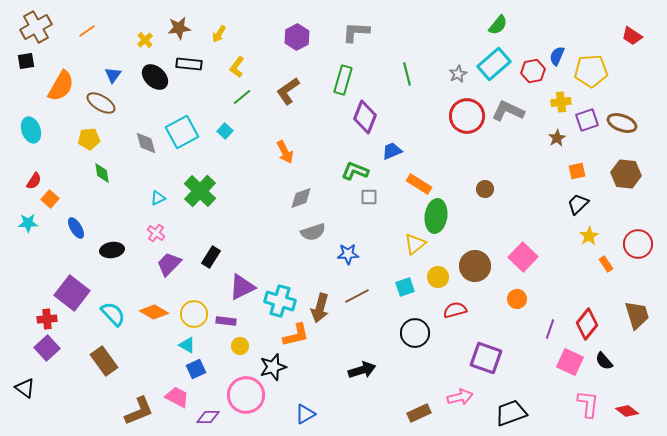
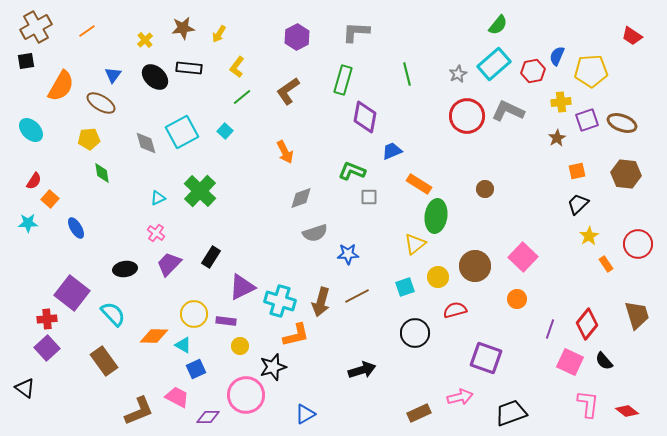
brown star at (179, 28): moved 4 px right
black rectangle at (189, 64): moved 4 px down
purple diamond at (365, 117): rotated 12 degrees counterclockwise
cyan ellipse at (31, 130): rotated 25 degrees counterclockwise
green L-shape at (355, 171): moved 3 px left
gray semicircle at (313, 232): moved 2 px right, 1 px down
black ellipse at (112, 250): moved 13 px right, 19 px down
brown arrow at (320, 308): moved 1 px right, 6 px up
orange diamond at (154, 312): moved 24 px down; rotated 28 degrees counterclockwise
cyan triangle at (187, 345): moved 4 px left
